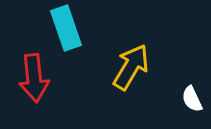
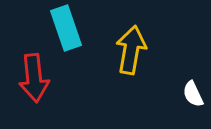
yellow arrow: moved 17 px up; rotated 21 degrees counterclockwise
white semicircle: moved 1 px right, 5 px up
